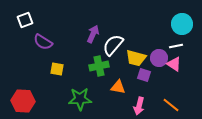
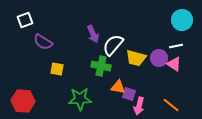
cyan circle: moved 4 px up
purple arrow: rotated 132 degrees clockwise
green cross: moved 2 px right; rotated 24 degrees clockwise
purple square: moved 15 px left, 19 px down
